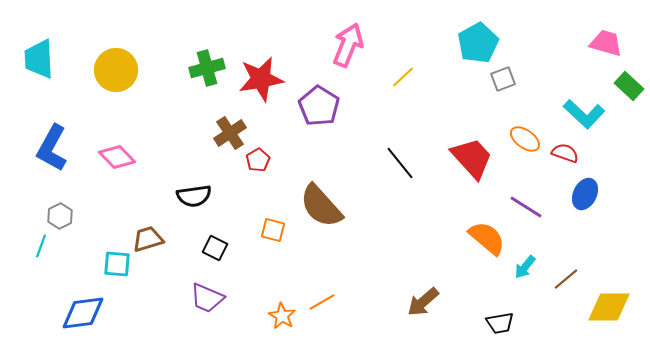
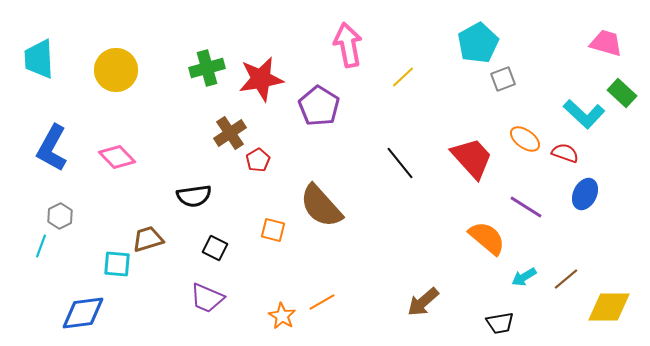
pink arrow: rotated 33 degrees counterclockwise
green rectangle: moved 7 px left, 7 px down
cyan arrow: moved 1 px left, 10 px down; rotated 20 degrees clockwise
